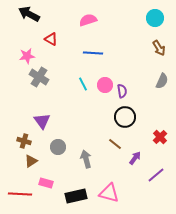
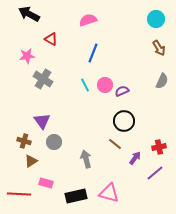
cyan circle: moved 1 px right, 1 px down
blue line: rotated 72 degrees counterclockwise
gray cross: moved 4 px right, 2 px down
cyan line: moved 2 px right, 1 px down
purple semicircle: rotated 104 degrees counterclockwise
black circle: moved 1 px left, 4 px down
red cross: moved 1 px left, 10 px down; rotated 32 degrees clockwise
gray circle: moved 4 px left, 5 px up
purple line: moved 1 px left, 2 px up
red line: moved 1 px left
